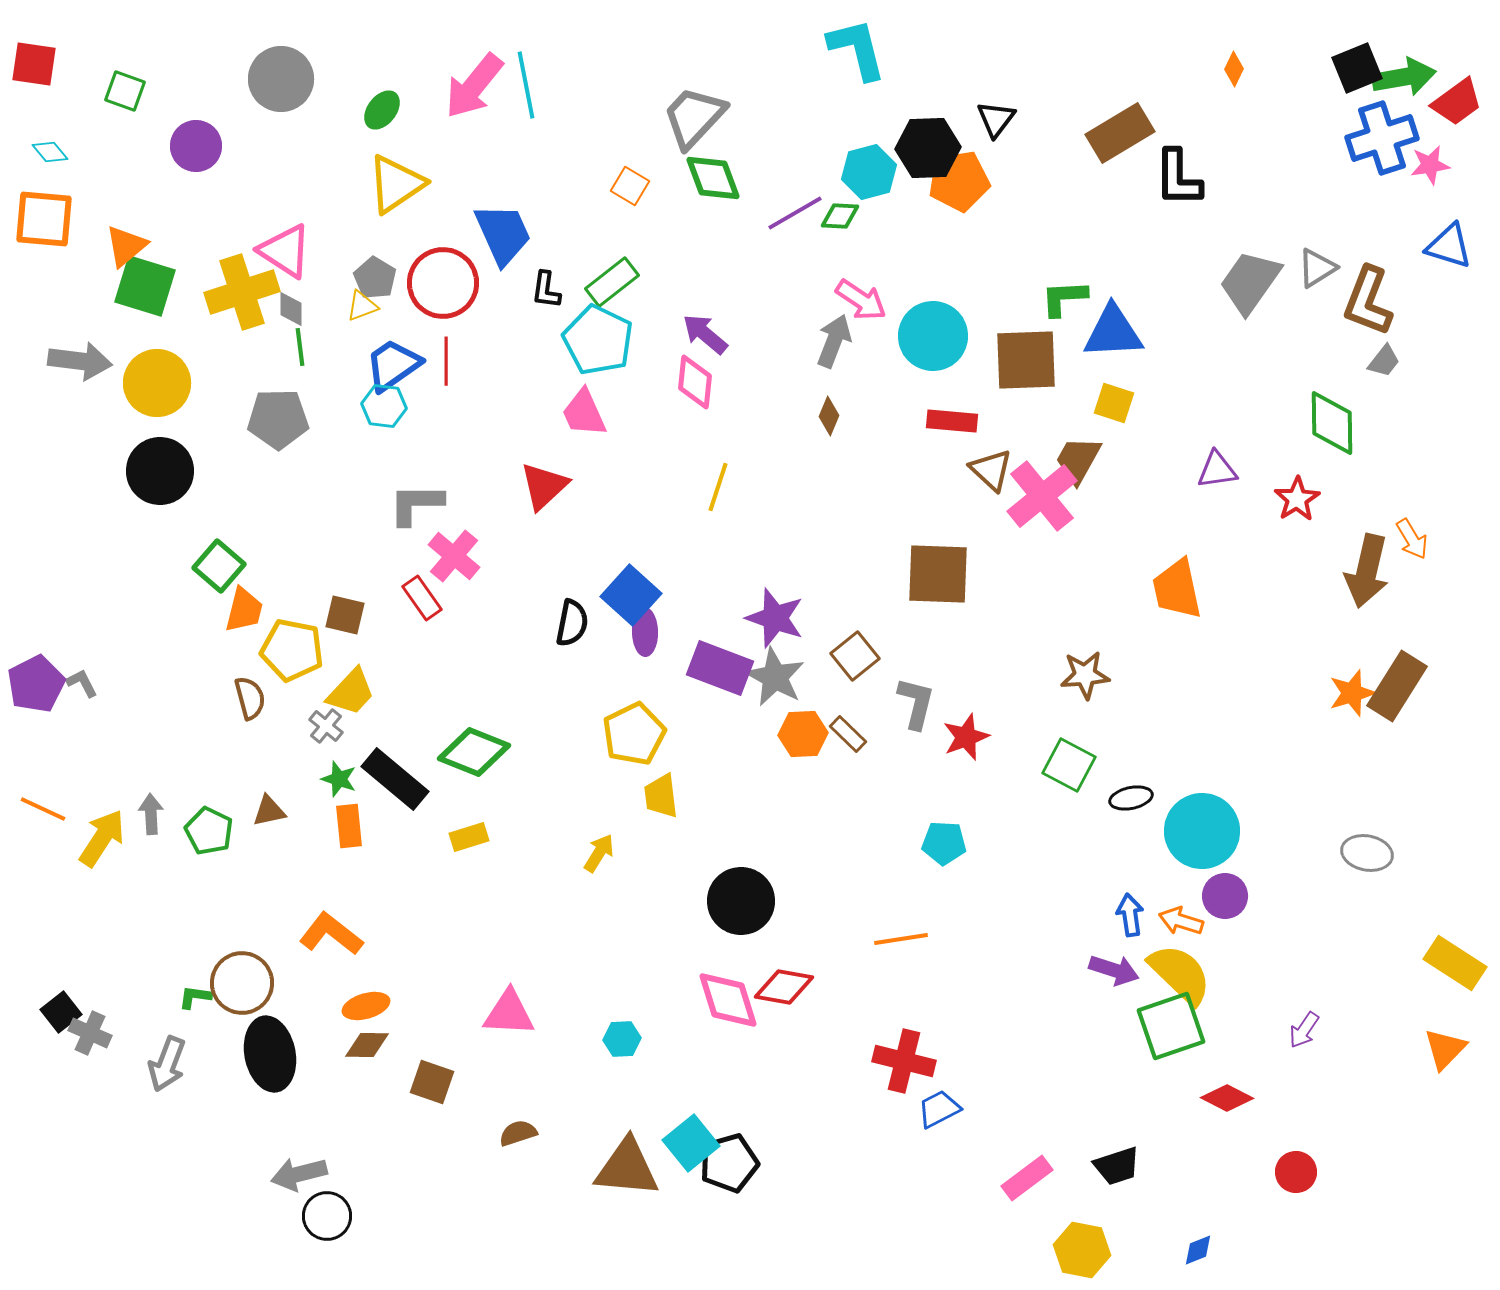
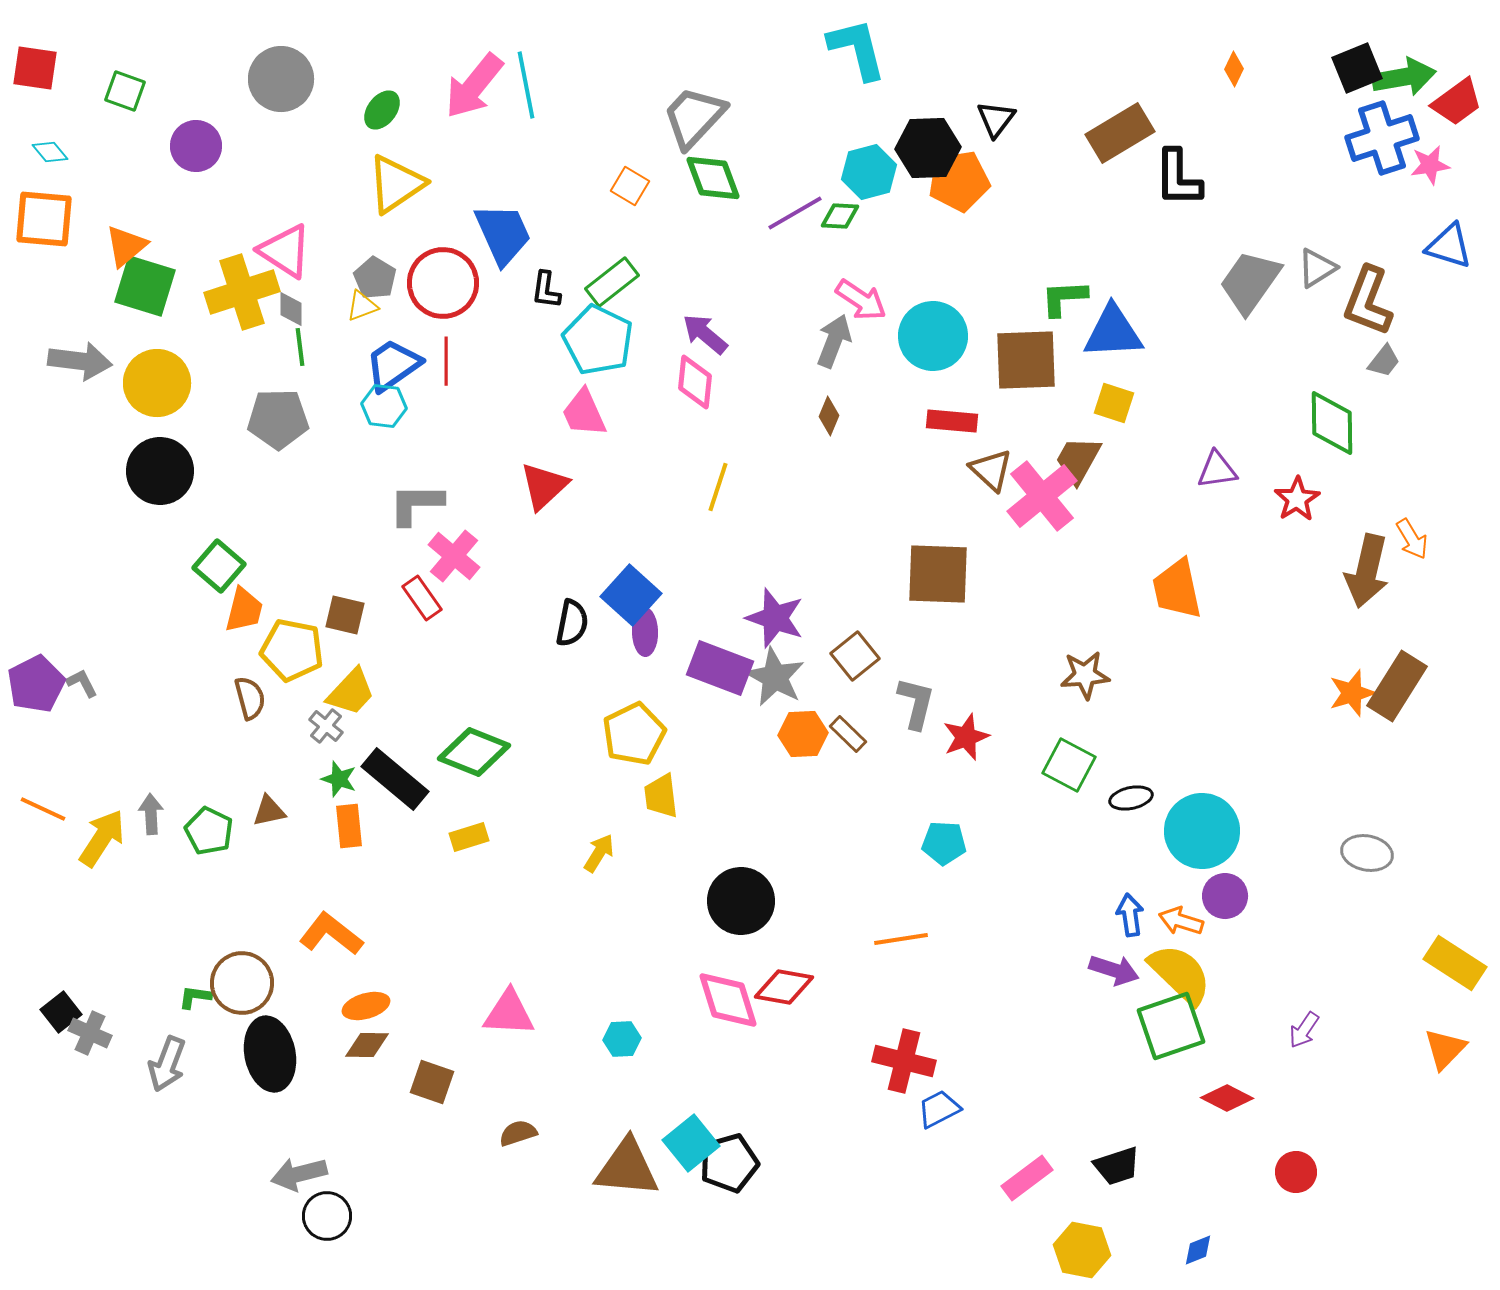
red square at (34, 64): moved 1 px right, 4 px down
